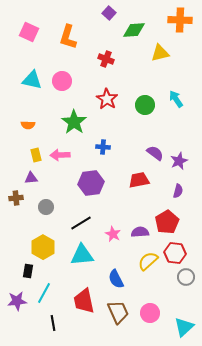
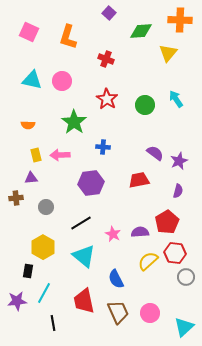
green diamond at (134, 30): moved 7 px right, 1 px down
yellow triangle at (160, 53): moved 8 px right; rotated 36 degrees counterclockwise
cyan triangle at (82, 255): moved 2 px right, 1 px down; rotated 45 degrees clockwise
